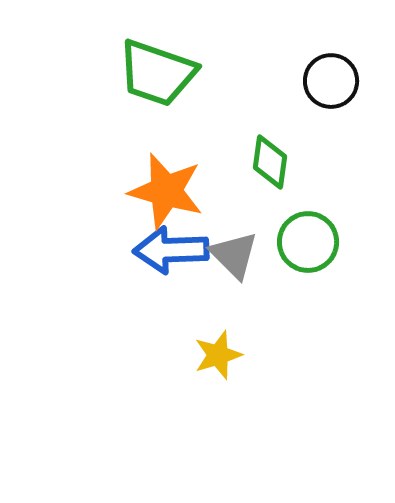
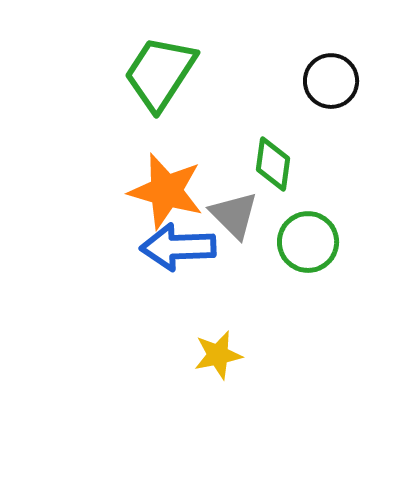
green trapezoid: moved 3 px right; rotated 104 degrees clockwise
green diamond: moved 3 px right, 2 px down
blue arrow: moved 7 px right, 3 px up
gray triangle: moved 40 px up
yellow star: rotated 6 degrees clockwise
